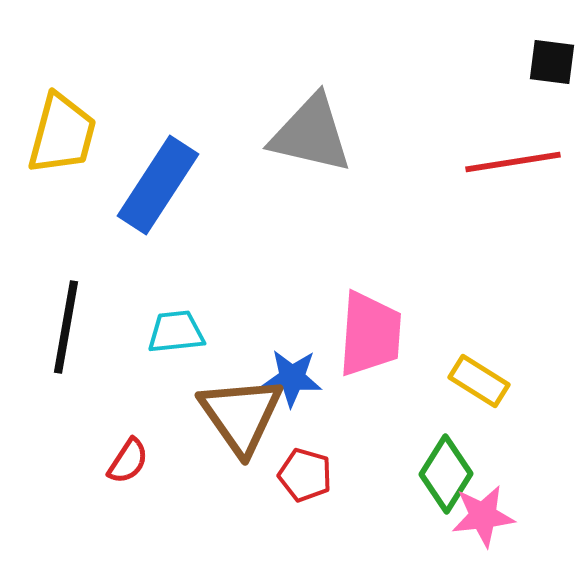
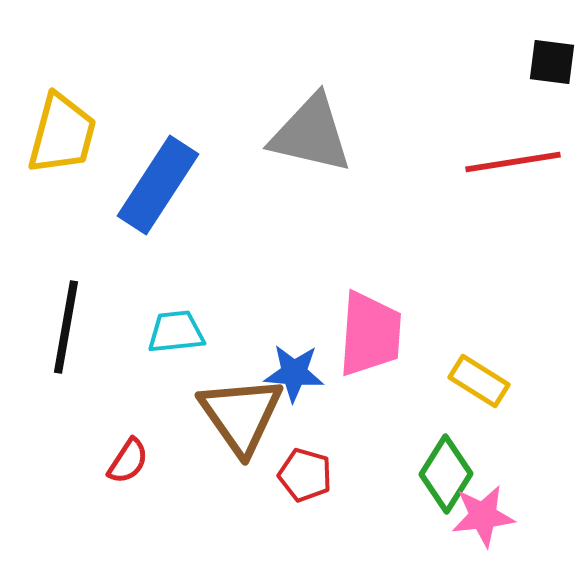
blue star: moved 2 px right, 5 px up
